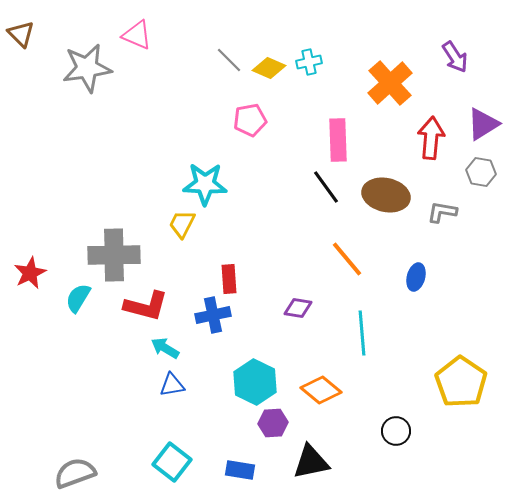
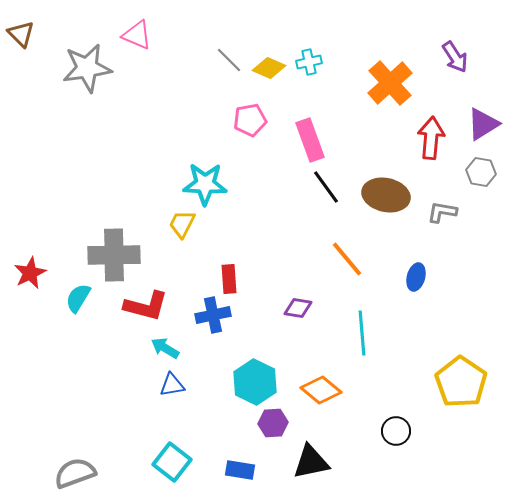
pink rectangle: moved 28 px left; rotated 18 degrees counterclockwise
